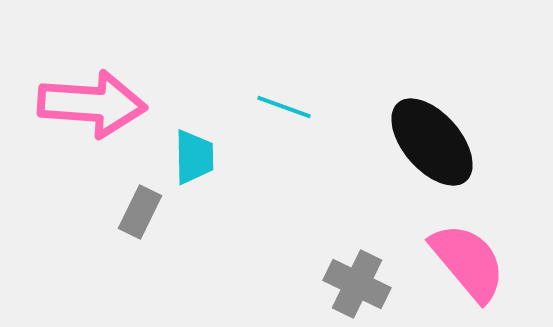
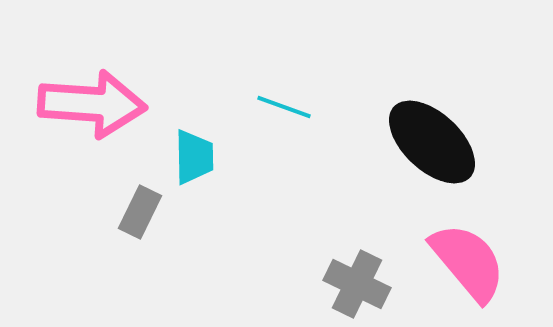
black ellipse: rotated 6 degrees counterclockwise
